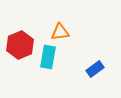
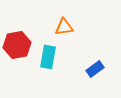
orange triangle: moved 4 px right, 5 px up
red hexagon: moved 3 px left; rotated 12 degrees clockwise
